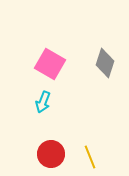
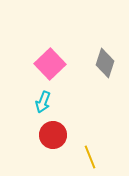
pink square: rotated 16 degrees clockwise
red circle: moved 2 px right, 19 px up
